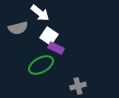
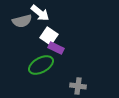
gray semicircle: moved 4 px right, 7 px up
gray cross: rotated 21 degrees clockwise
